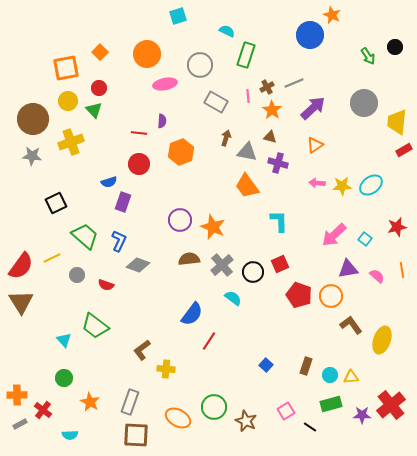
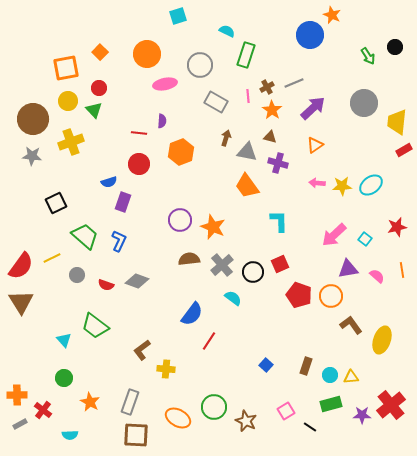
gray diamond at (138, 265): moved 1 px left, 16 px down
